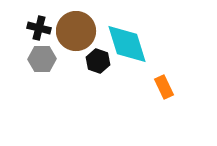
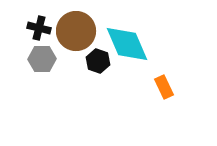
cyan diamond: rotated 6 degrees counterclockwise
